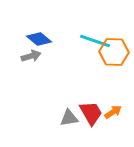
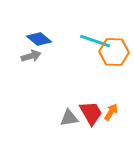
orange arrow: moved 2 px left; rotated 24 degrees counterclockwise
